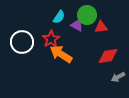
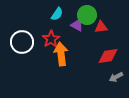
cyan semicircle: moved 2 px left, 3 px up
orange arrow: rotated 50 degrees clockwise
gray arrow: moved 2 px left
